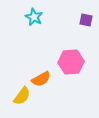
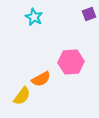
purple square: moved 3 px right, 6 px up; rotated 32 degrees counterclockwise
